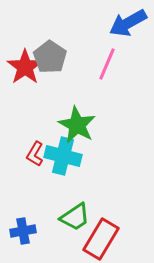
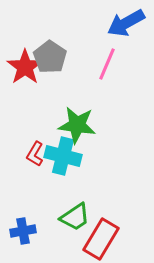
blue arrow: moved 2 px left
green star: rotated 21 degrees counterclockwise
